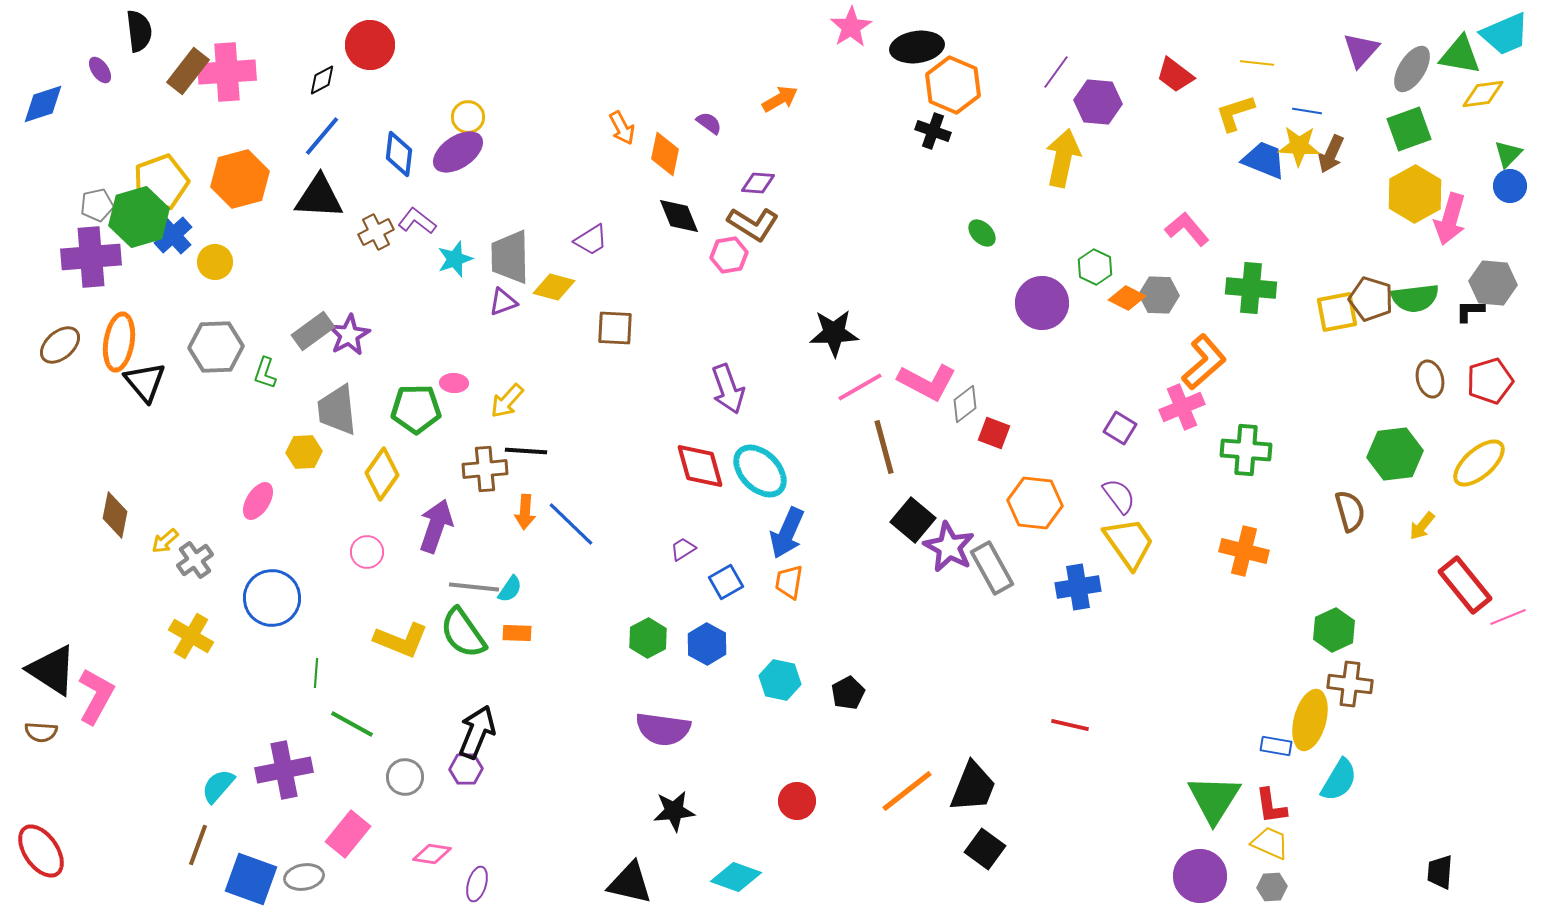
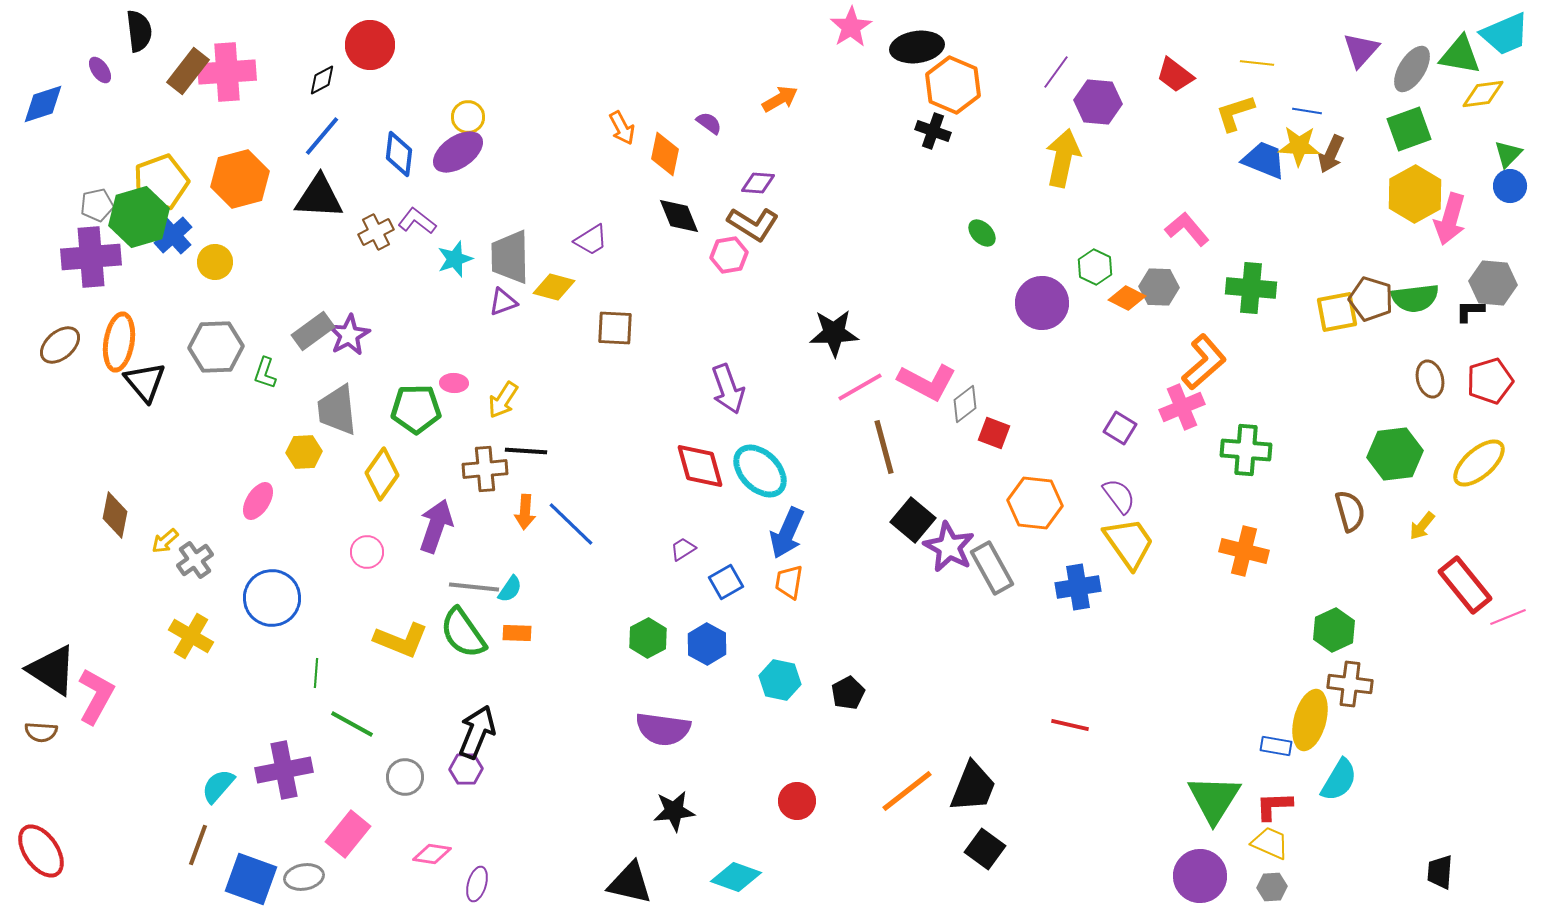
gray hexagon at (1159, 295): moved 8 px up
yellow arrow at (507, 401): moved 4 px left, 1 px up; rotated 9 degrees counterclockwise
red L-shape at (1271, 806): moved 3 px right; rotated 96 degrees clockwise
